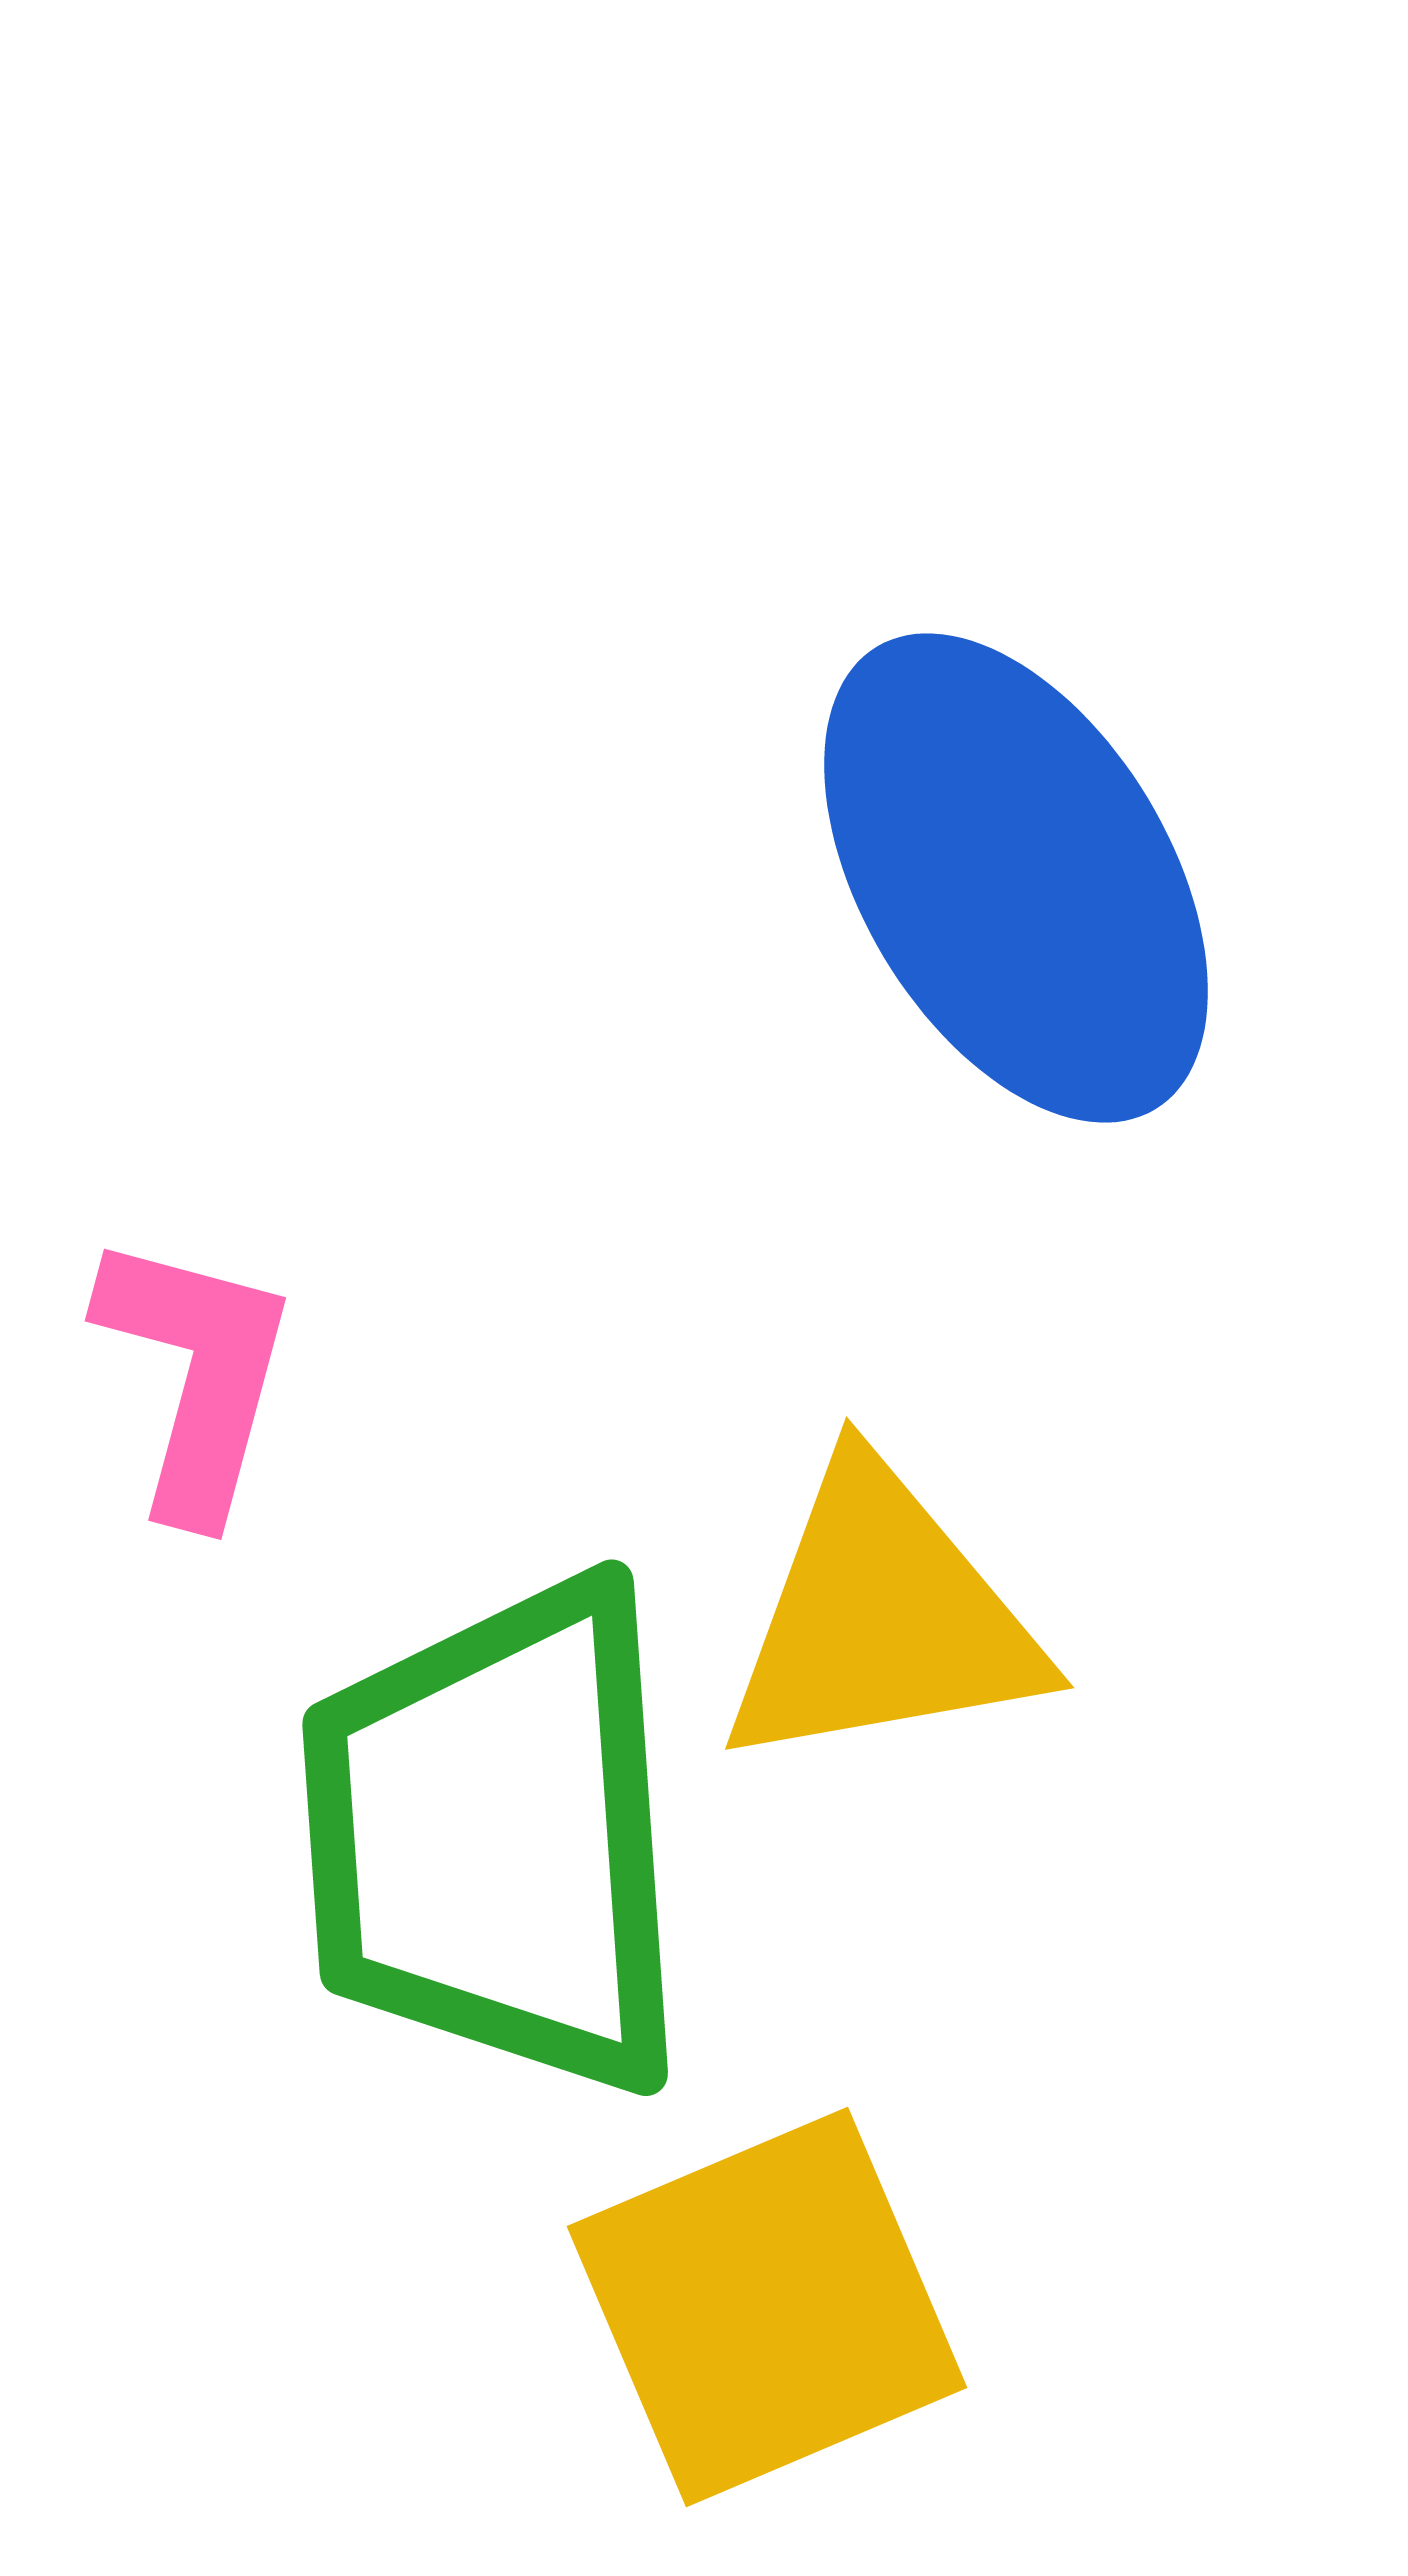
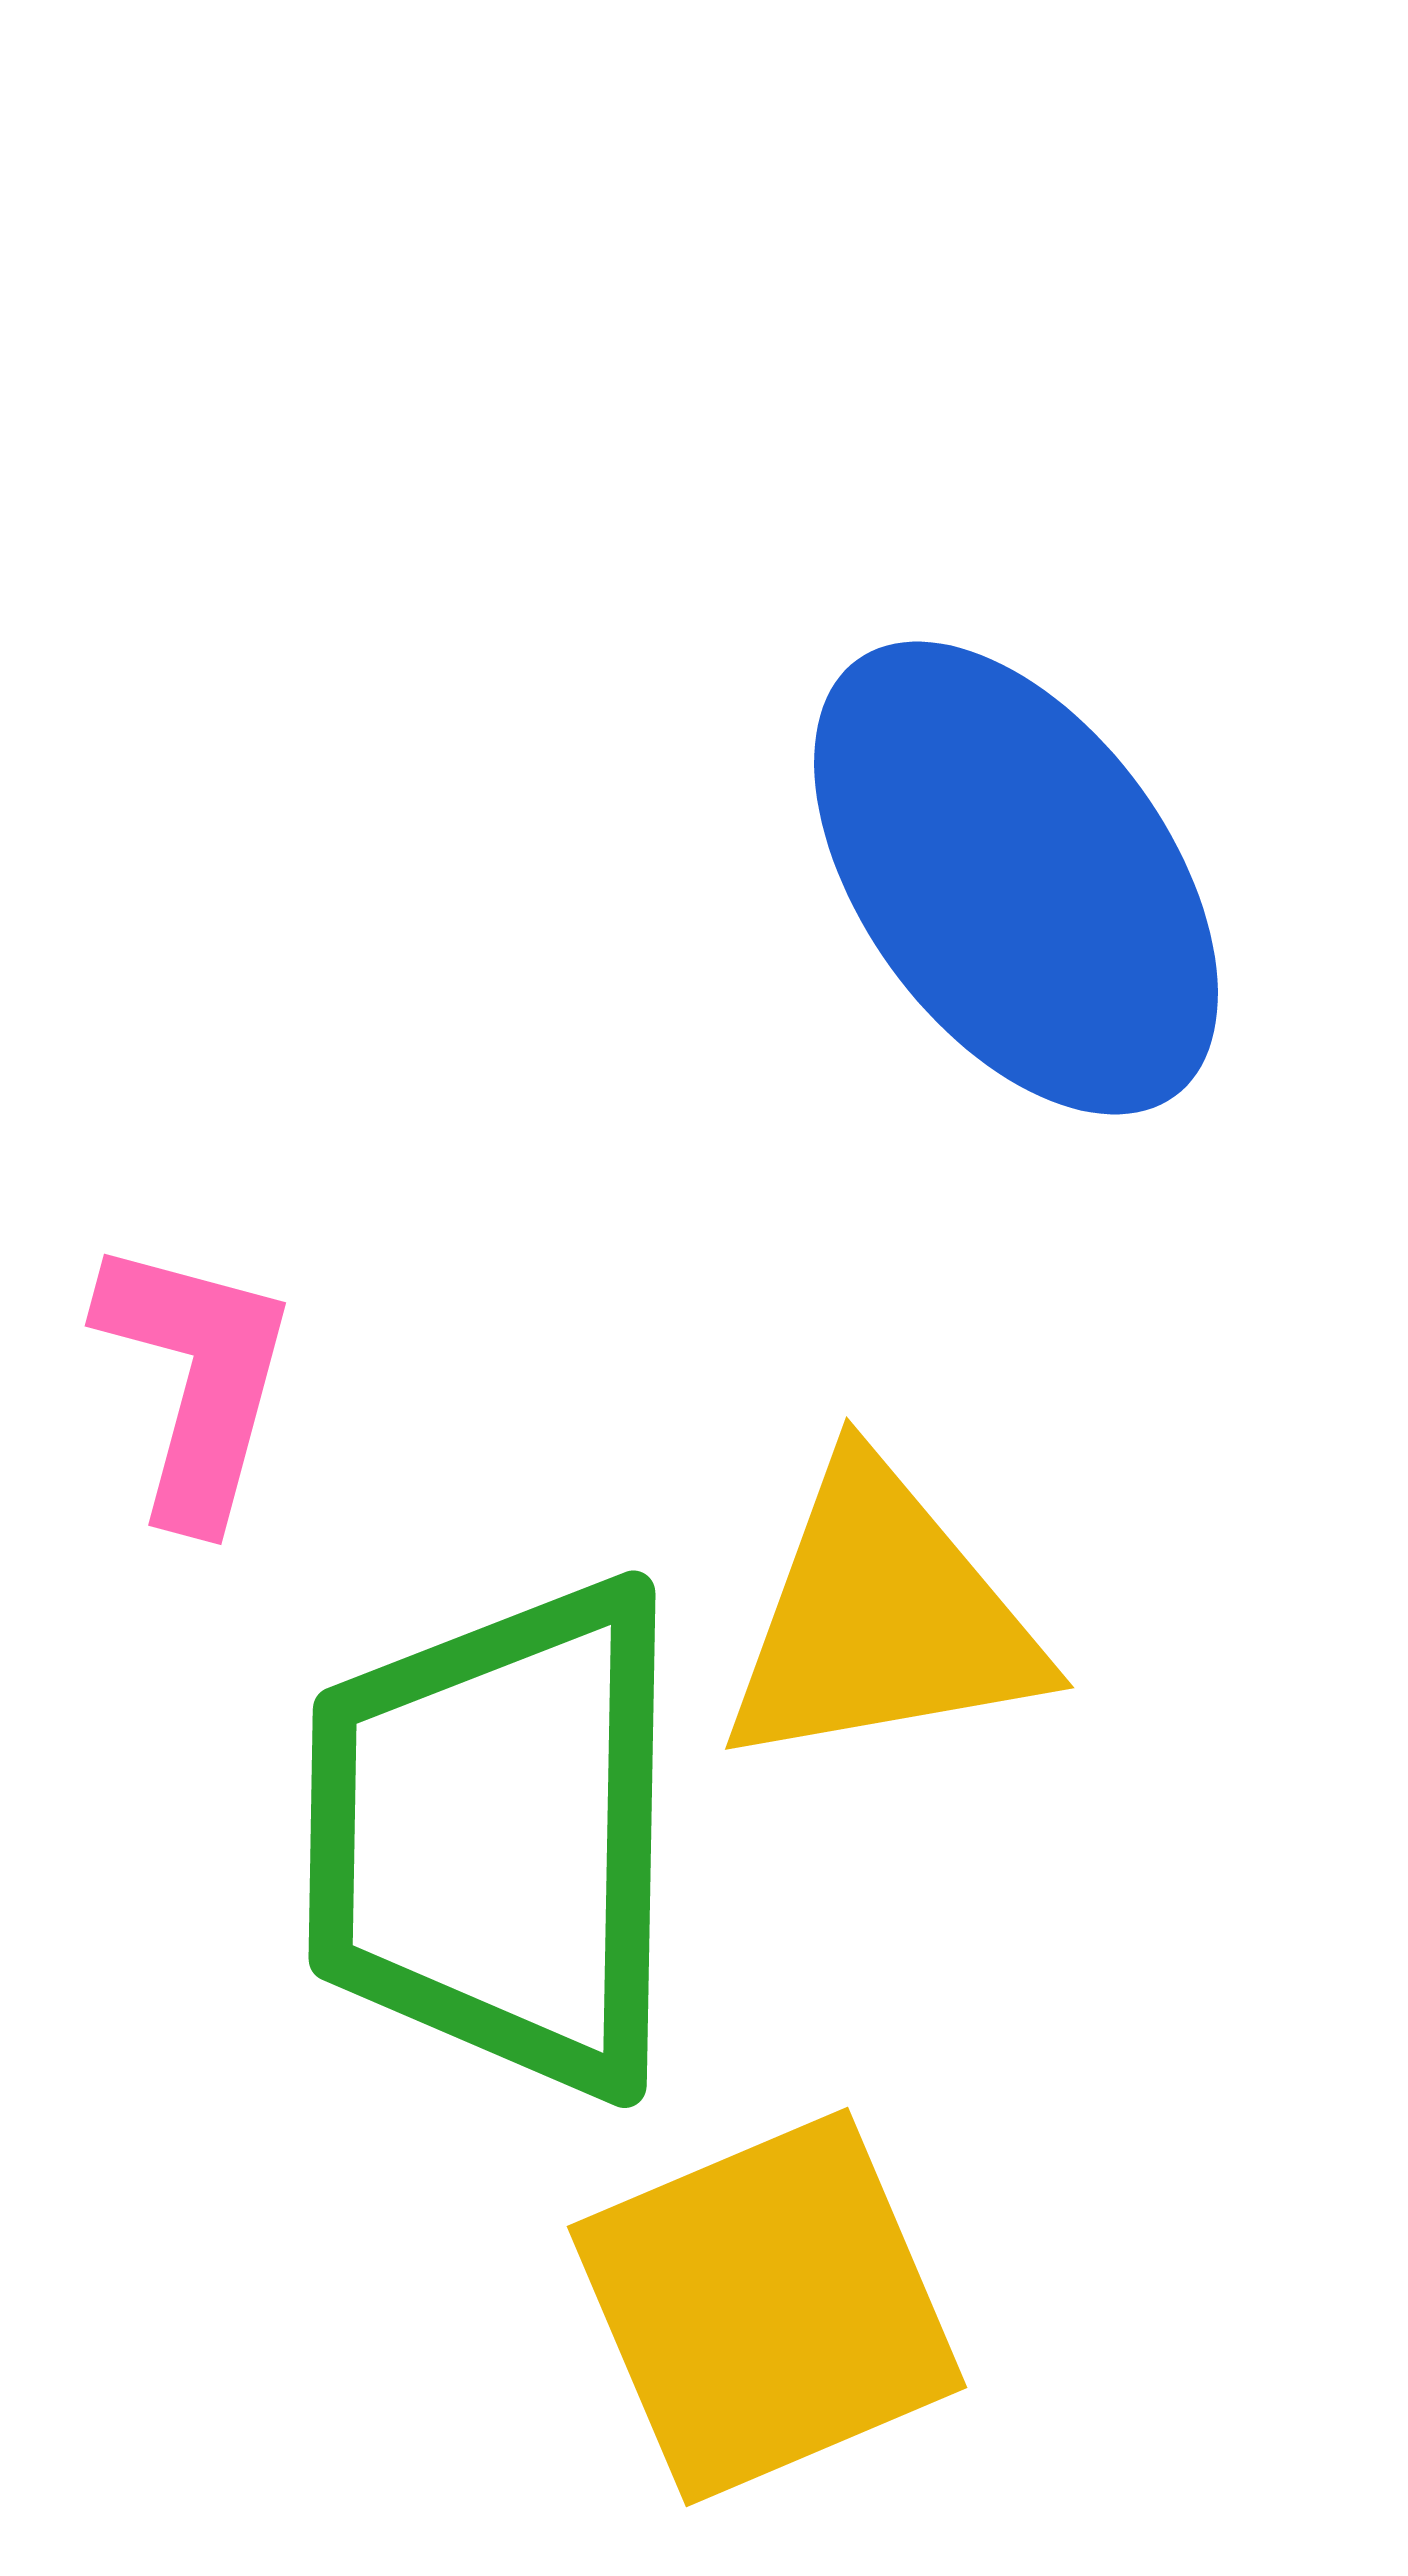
blue ellipse: rotated 5 degrees counterclockwise
pink L-shape: moved 5 px down
green trapezoid: rotated 5 degrees clockwise
